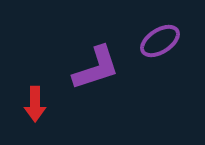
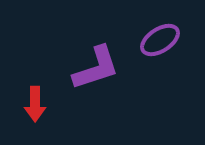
purple ellipse: moved 1 px up
